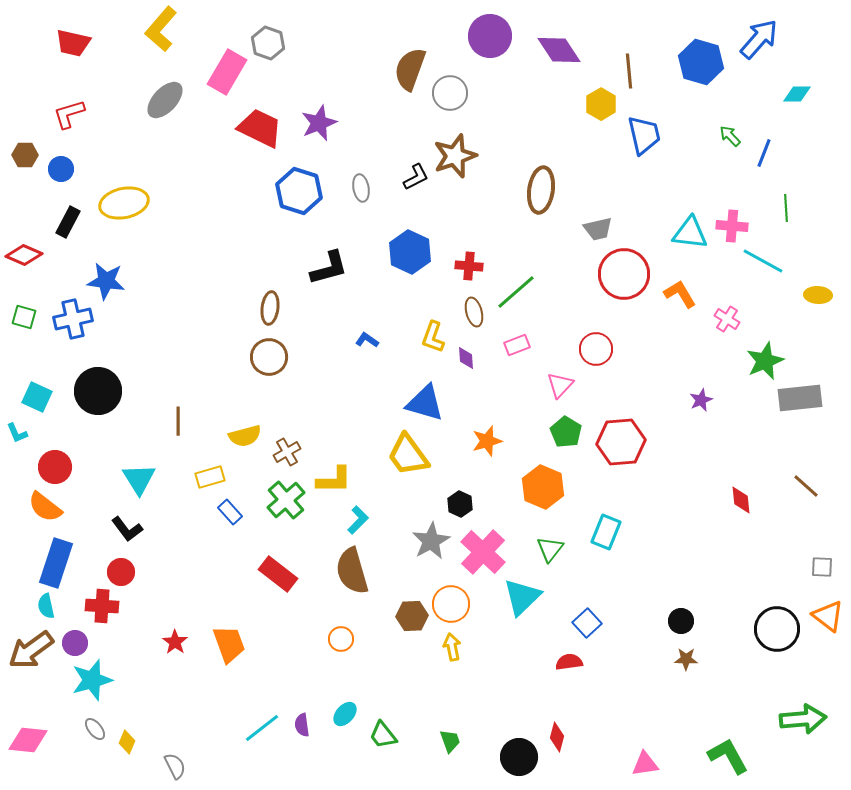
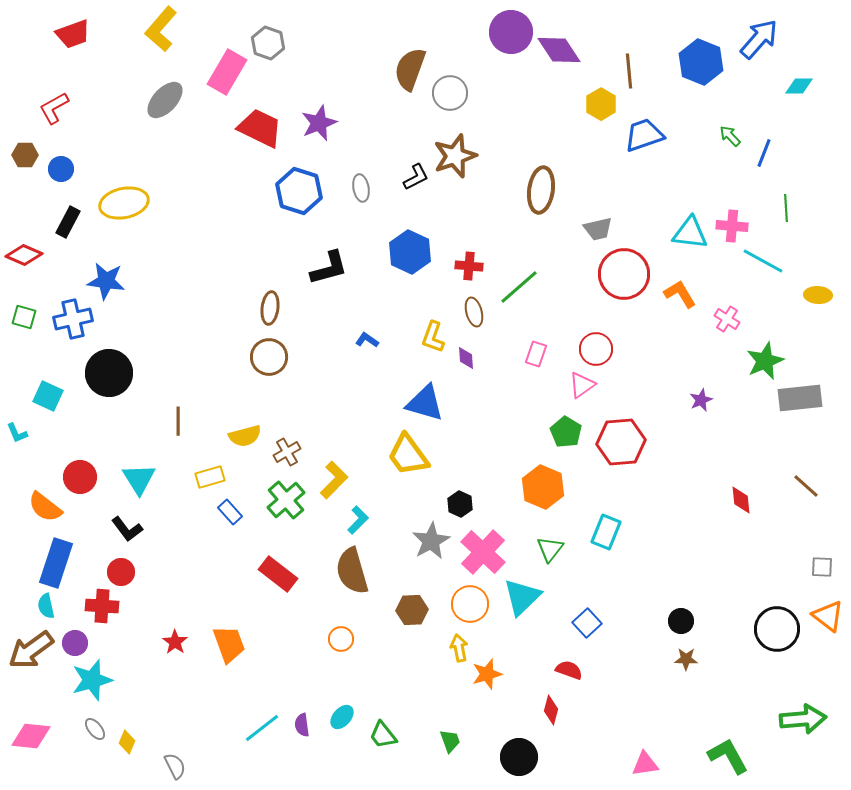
purple circle at (490, 36): moved 21 px right, 4 px up
red trapezoid at (73, 43): moved 9 px up; rotated 33 degrees counterclockwise
blue hexagon at (701, 62): rotated 6 degrees clockwise
cyan diamond at (797, 94): moved 2 px right, 8 px up
red L-shape at (69, 114): moved 15 px left, 6 px up; rotated 12 degrees counterclockwise
blue trapezoid at (644, 135): rotated 96 degrees counterclockwise
green line at (516, 292): moved 3 px right, 5 px up
pink rectangle at (517, 345): moved 19 px right, 9 px down; rotated 50 degrees counterclockwise
pink triangle at (560, 385): moved 22 px right; rotated 12 degrees clockwise
black circle at (98, 391): moved 11 px right, 18 px up
cyan square at (37, 397): moved 11 px right, 1 px up
orange star at (487, 441): moved 233 px down
red circle at (55, 467): moved 25 px right, 10 px down
yellow L-shape at (334, 480): rotated 45 degrees counterclockwise
orange circle at (451, 604): moved 19 px right
brown hexagon at (412, 616): moved 6 px up
yellow arrow at (452, 647): moved 7 px right, 1 px down
red semicircle at (569, 662): moved 8 px down; rotated 28 degrees clockwise
cyan ellipse at (345, 714): moved 3 px left, 3 px down
red diamond at (557, 737): moved 6 px left, 27 px up
pink diamond at (28, 740): moved 3 px right, 4 px up
